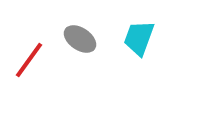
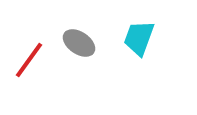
gray ellipse: moved 1 px left, 4 px down
